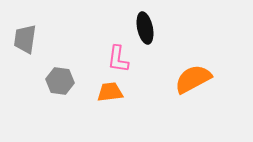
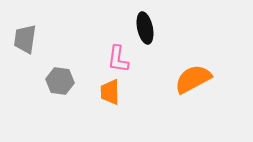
orange trapezoid: rotated 84 degrees counterclockwise
